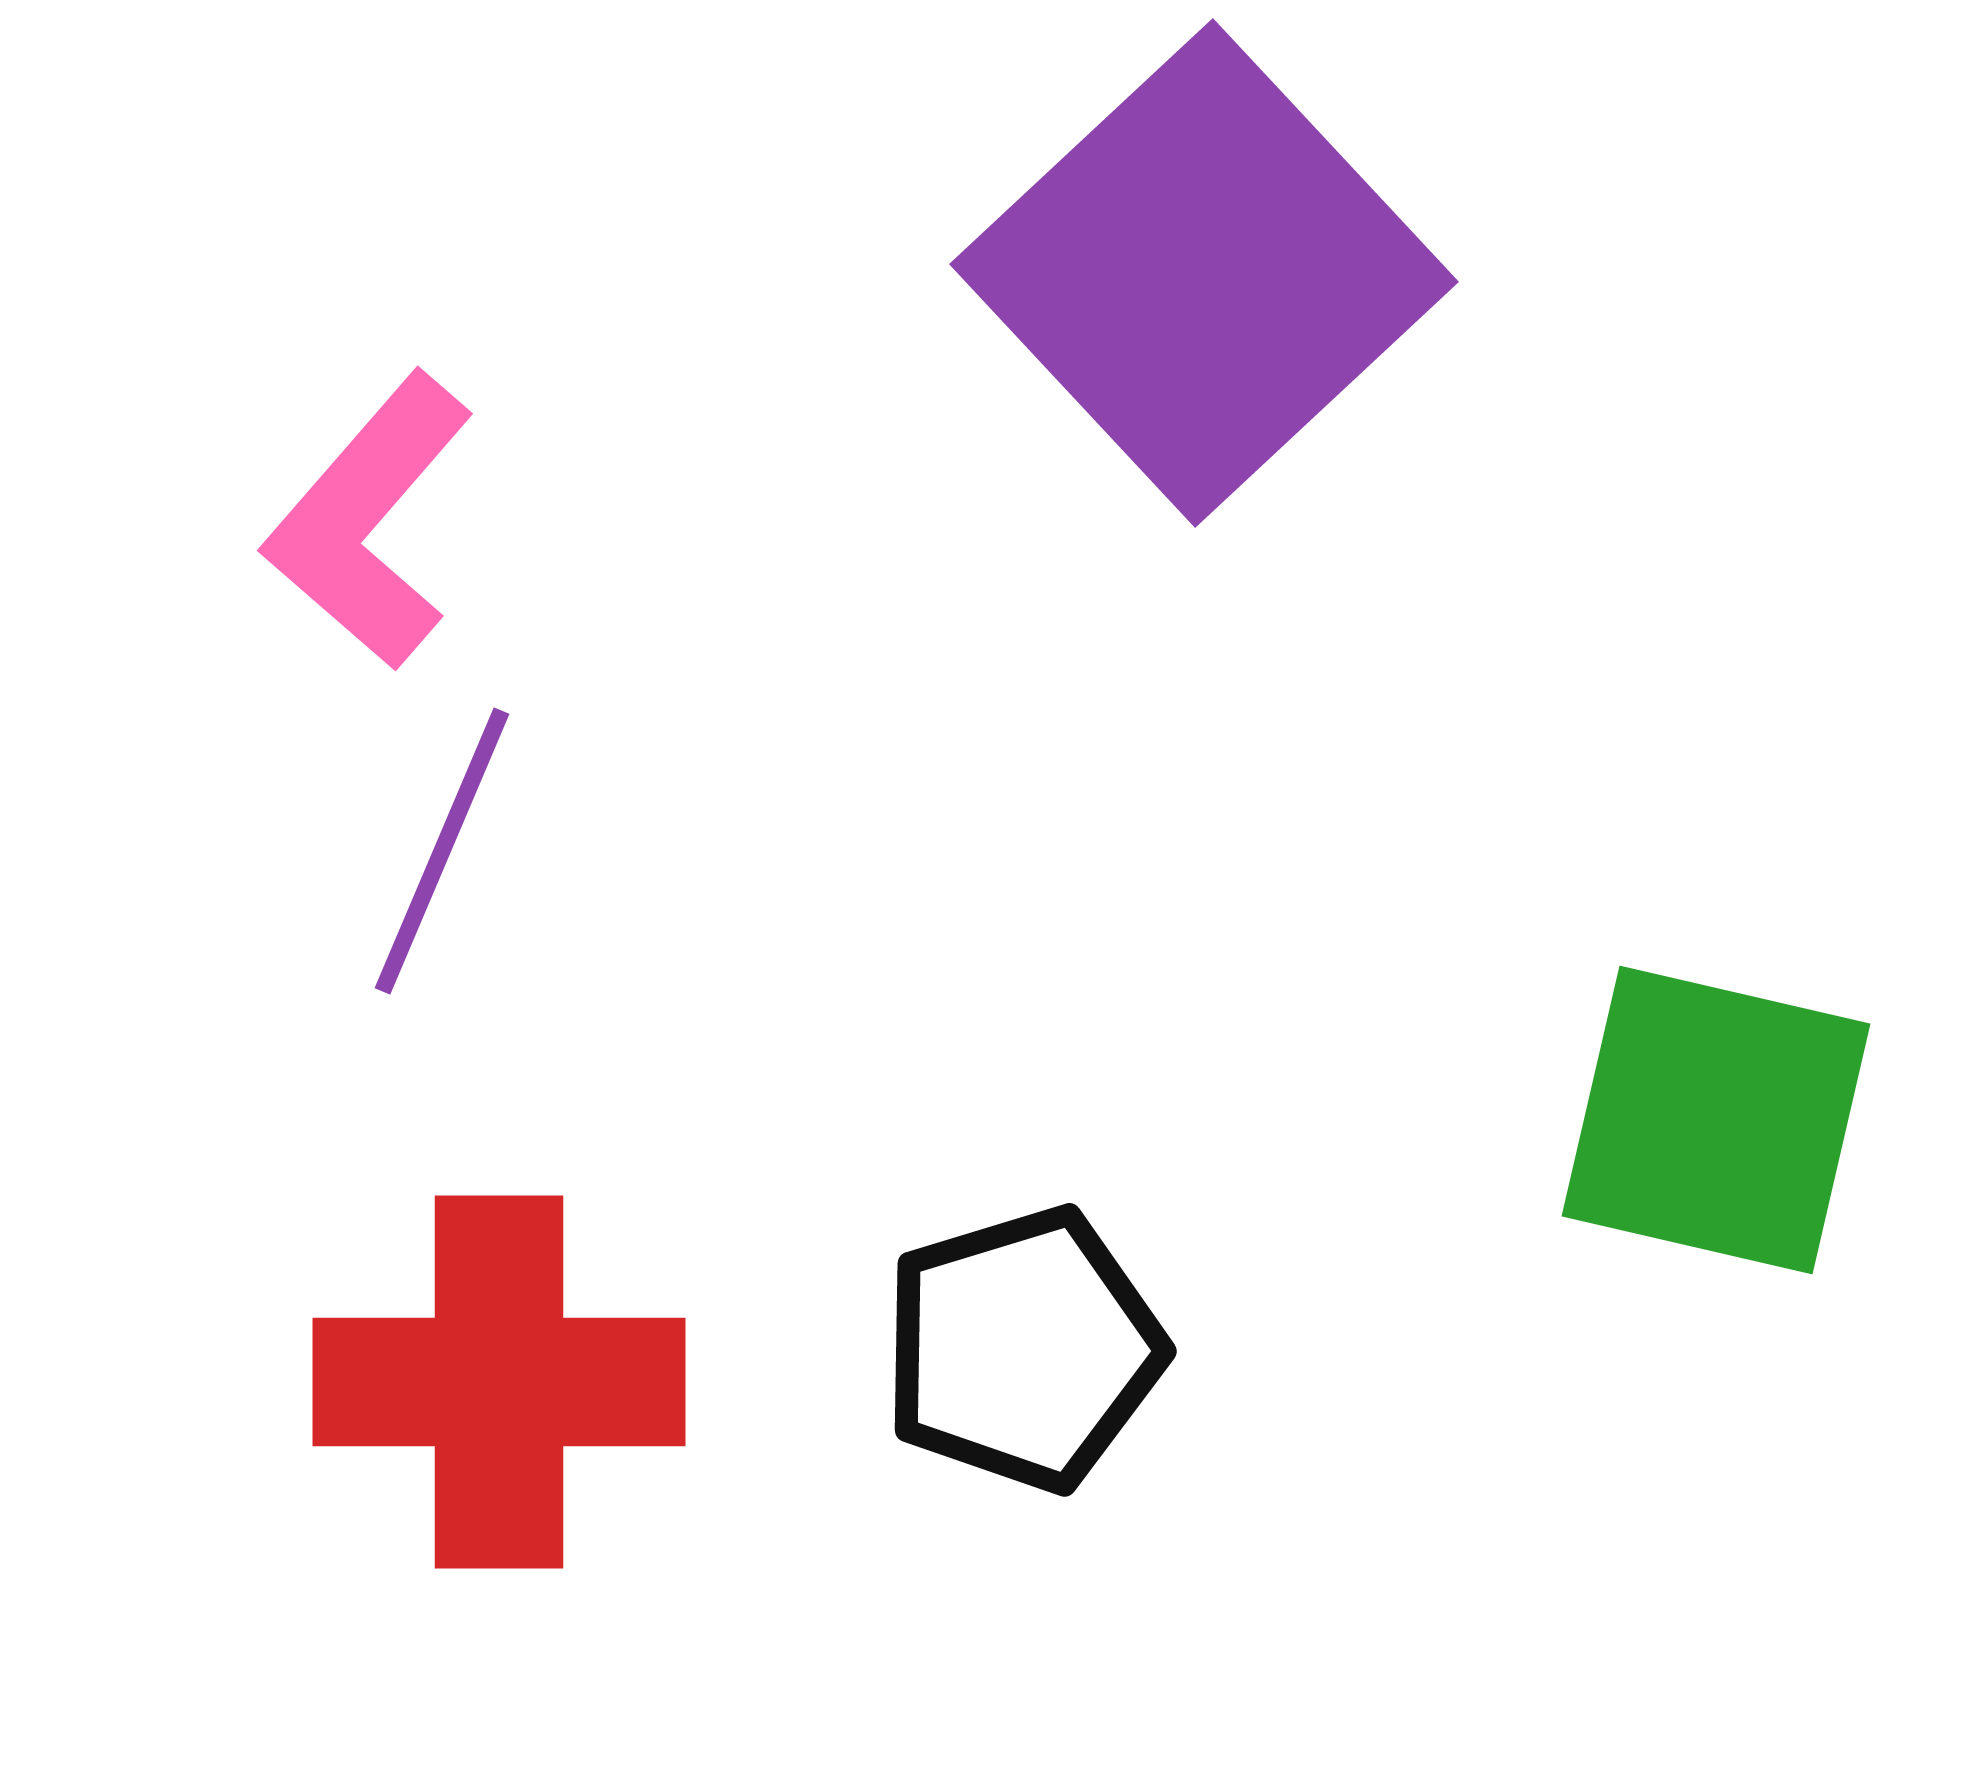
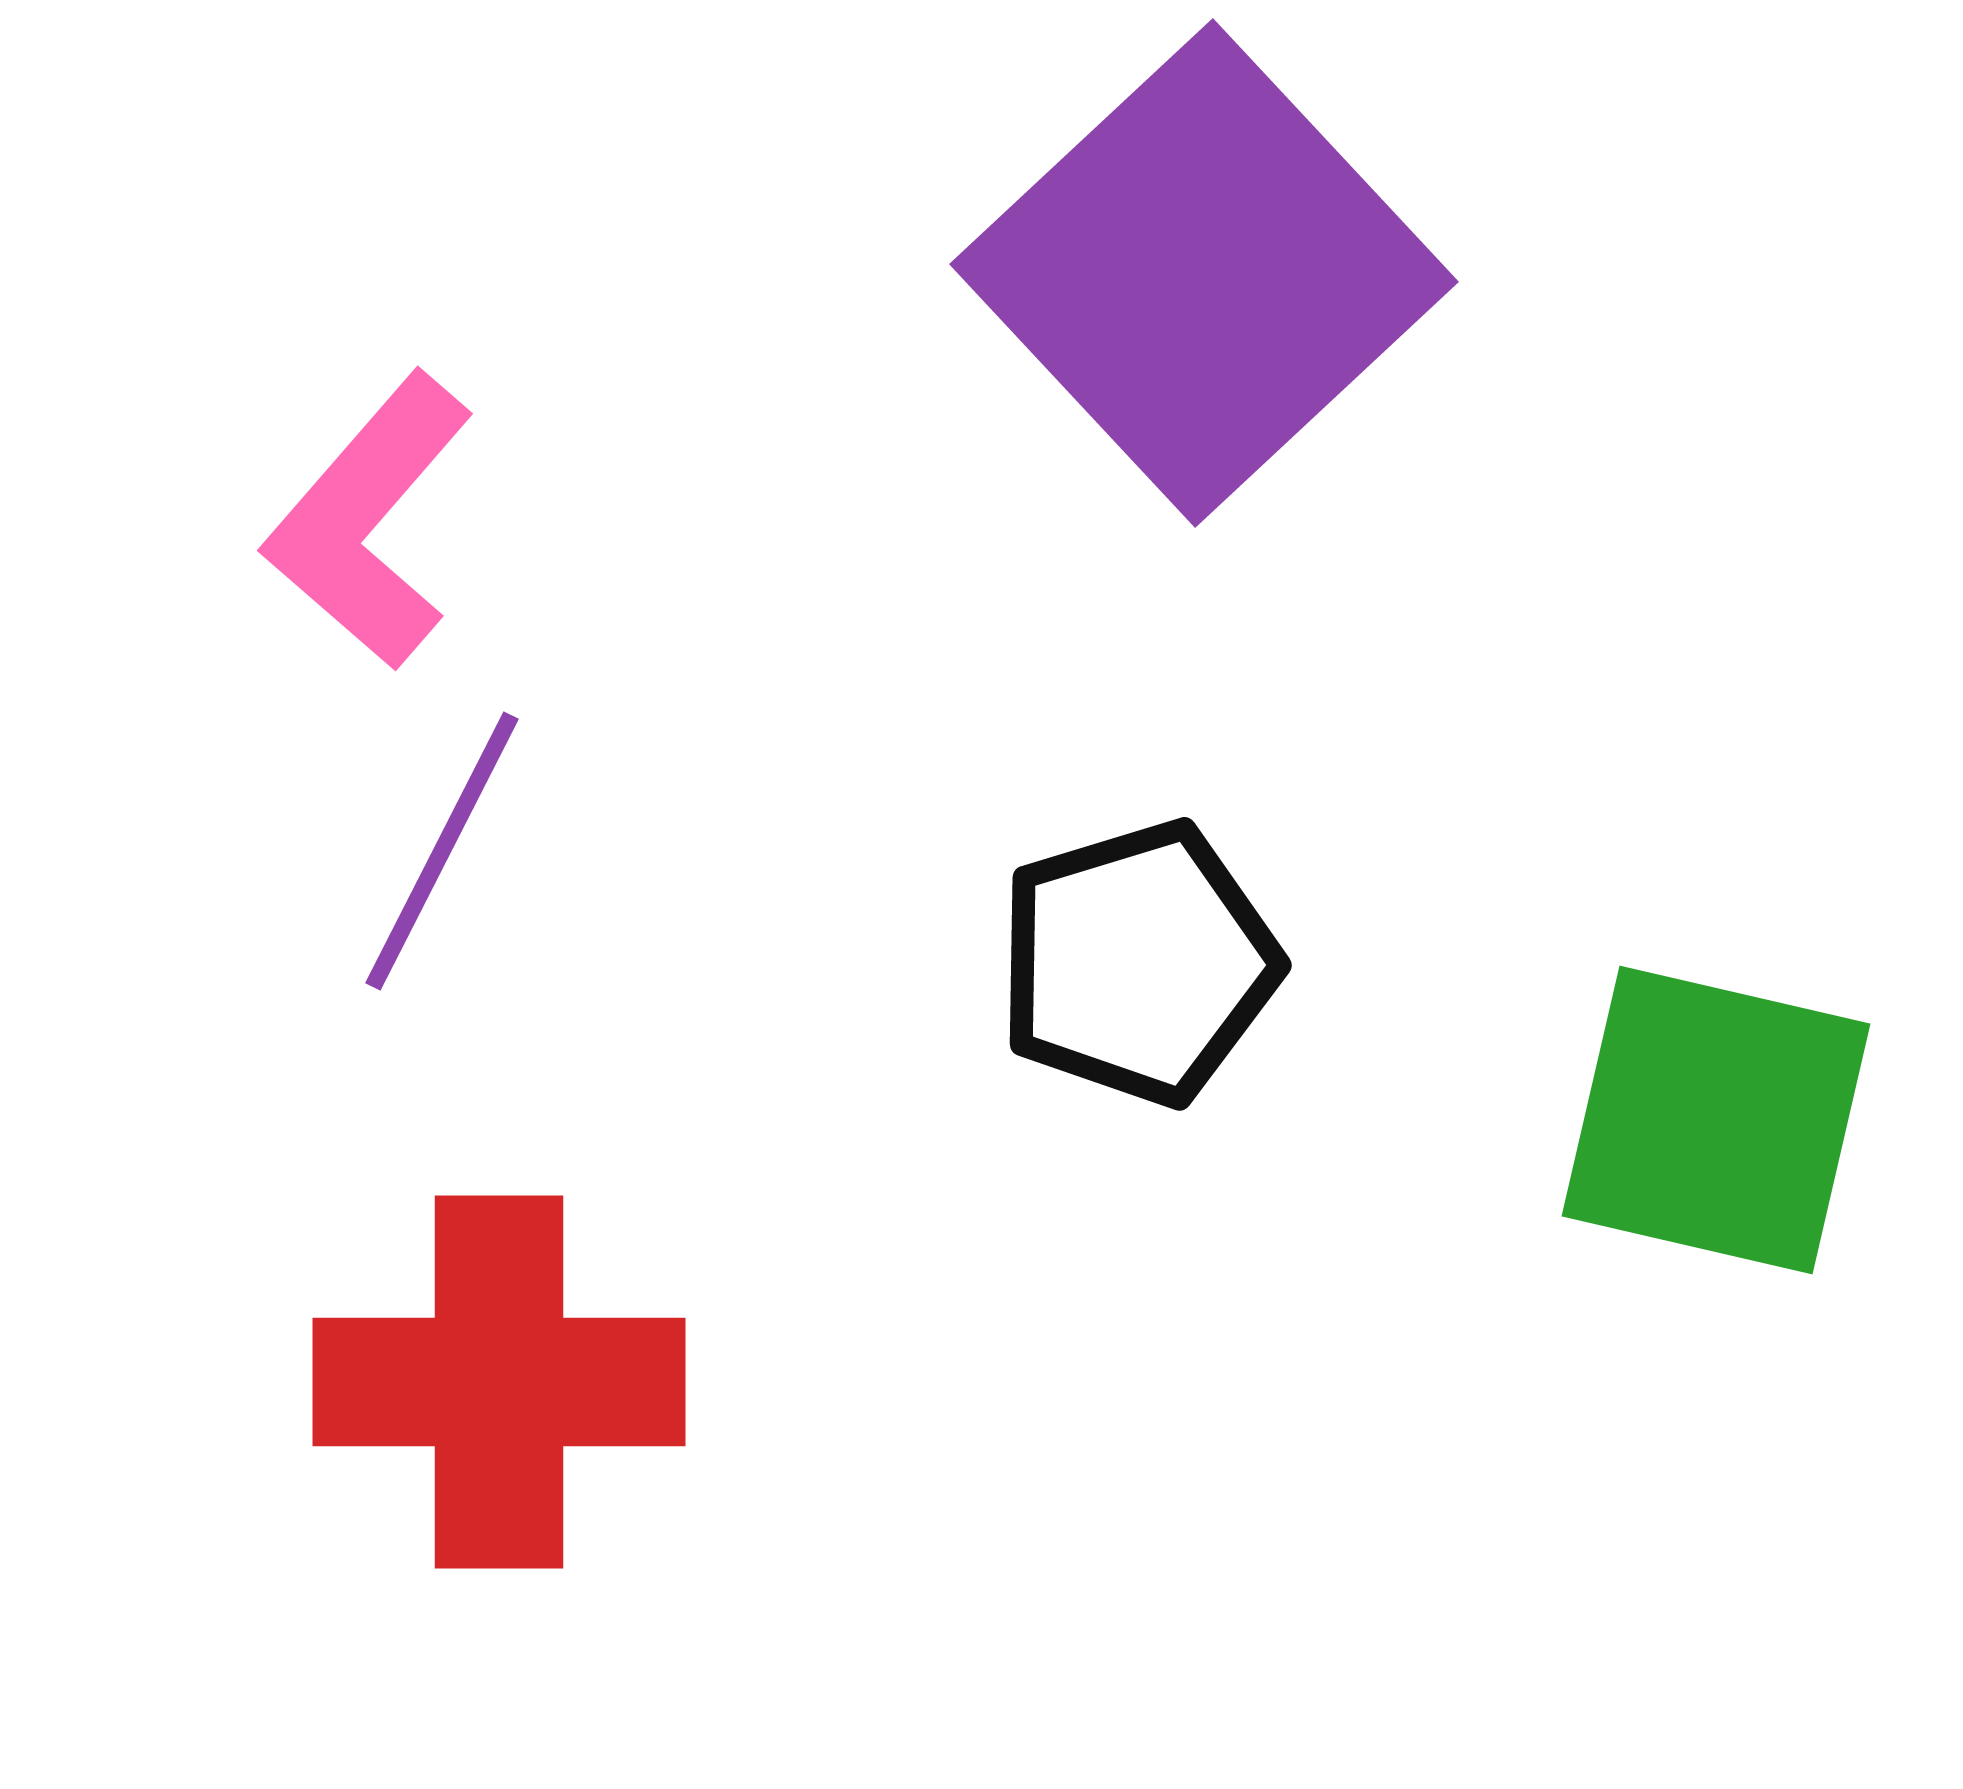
purple line: rotated 4 degrees clockwise
black pentagon: moved 115 px right, 386 px up
